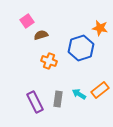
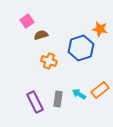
orange star: moved 1 px down
